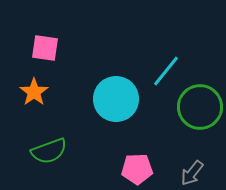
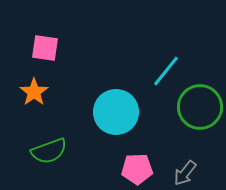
cyan circle: moved 13 px down
gray arrow: moved 7 px left
